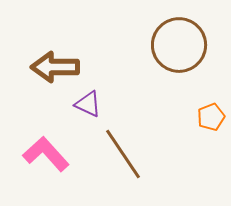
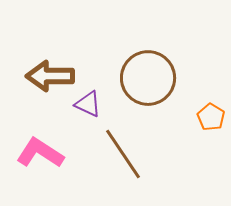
brown circle: moved 31 px left, 33 px down
brown arrow: moved 5 px left, 9 px down
orange pentagon: rotated 20 degrees counterclockwise
pink L-shape: moved 6 px left, 1 px up; rotated 15 degrees counterclockwise
